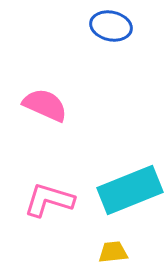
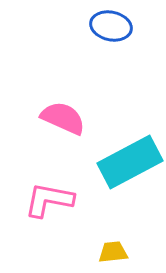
pink semicircle: moved 18 px right, 13 px down
cyan rectangle: moved 28 px up; rotated 6 degrees counterclockwise
pink L-shape: rotated 6 degrees counterclockwise
